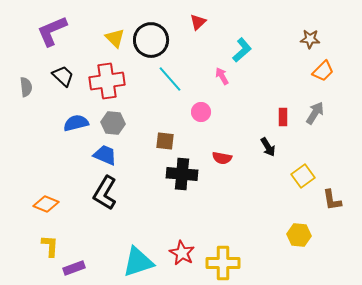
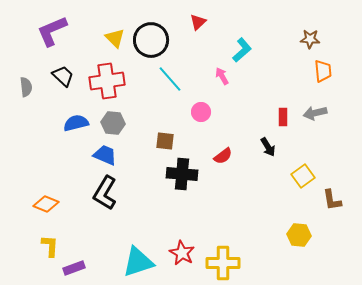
orange trapezoid: rotated 50 degrees counterclockwise
gray arrow: rotated 135 degrees counterclockwise
red semicircle: moved 1 px right, 2 px up; rotated 48 degrees counterclockwise
